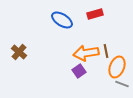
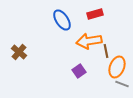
blue ellipse: rotated 25 degrees clockwise
orange arrow: moved 3 px right, 12 px up
